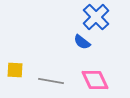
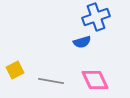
blue cross: rotated 24 degrees clockwise
blue semicircle: rotated 54 degrees counterclockwise
yellow square: rotated 30 degrees counterclockwise
